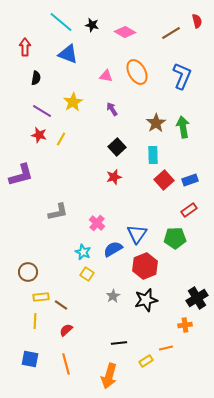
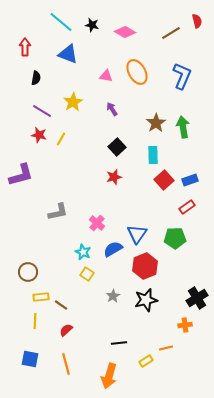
red rectangle at (189, 210): moved 2 px left, 3 px up
